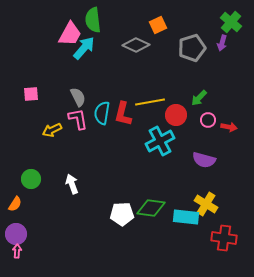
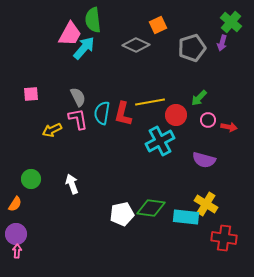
white pentagon: rotated 10 degrees counterclockwise
